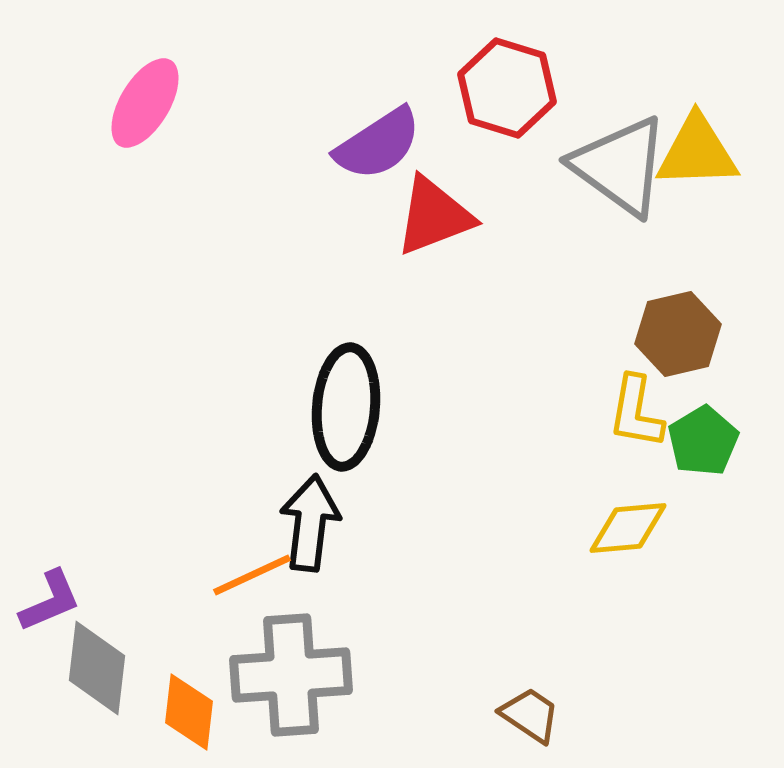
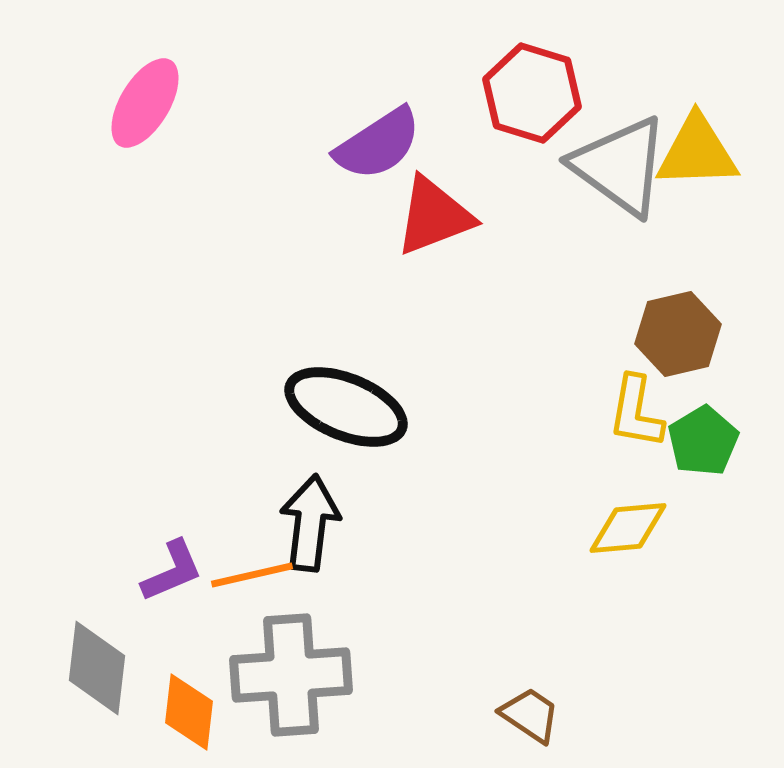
red hexagon: moved 25 px right, 5 px down
black ellipse: rotated 73 degrees counterclockwise
orange line: rotated 12 degrees clockwise
purple L-shape: moved 122 px right, 30 px up
